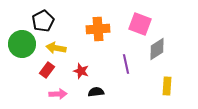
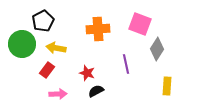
gray diamond: rotated 25 degrees counterclockwise
red star: moved 6 px right, 2 px down
black semicircle: moved 1 px up; rotated 21 degrees counterclockwise
